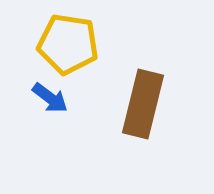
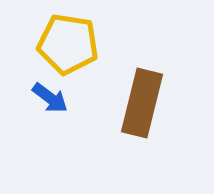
brown rectangle: moved 1 px left, 1 px up
